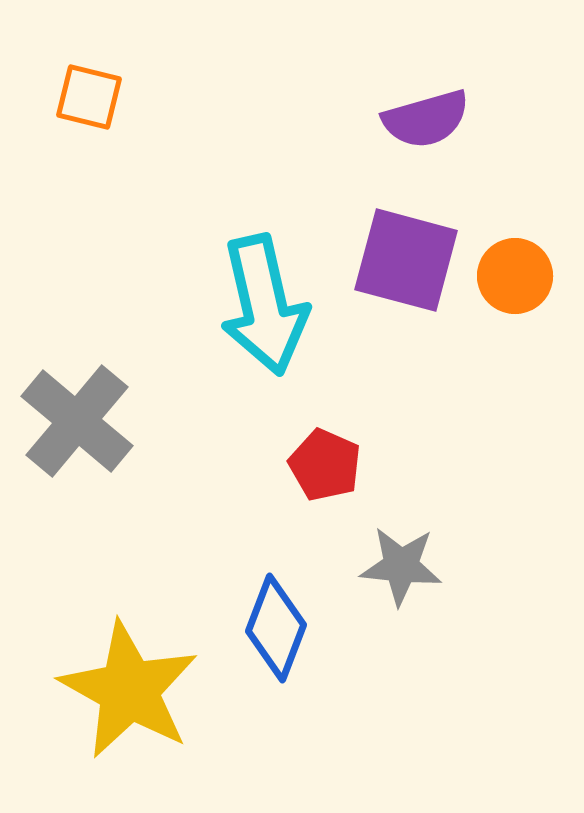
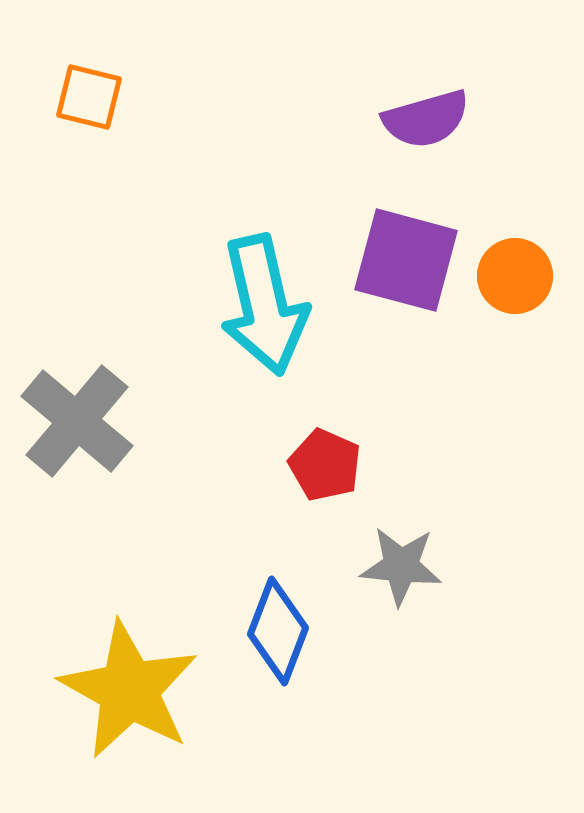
blue diamond: moved 2 px right, 3 px down
